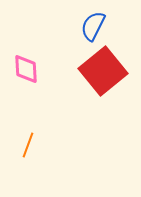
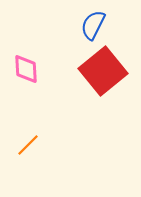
blue semicircle: moved 1 px up
orange line: rotated 25 degrees clockwise
